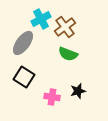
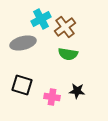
gray ellipse: rotated 40 degrees clockwise
green semicircle: rotated 12 degrees counterclockwise
black square: moved 2 px left, 8 px down; rotated 15 degrees counterclockwise
black star: moved 1 px left; rotated 21 degrees clockwise
